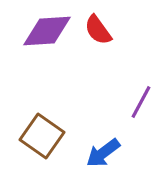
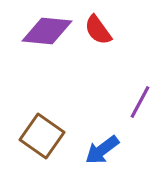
purple diamond: rotated 9 degrees clockwise
purple line: moved 1 px left
blue arrow: moved 1 px left, 3 px up
